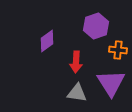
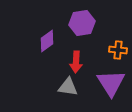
purple hexagon: moved 14 px left, 3 px up; rotated 10 degrees clockwise
gray triangle: moved 9 px left, 6 px up
